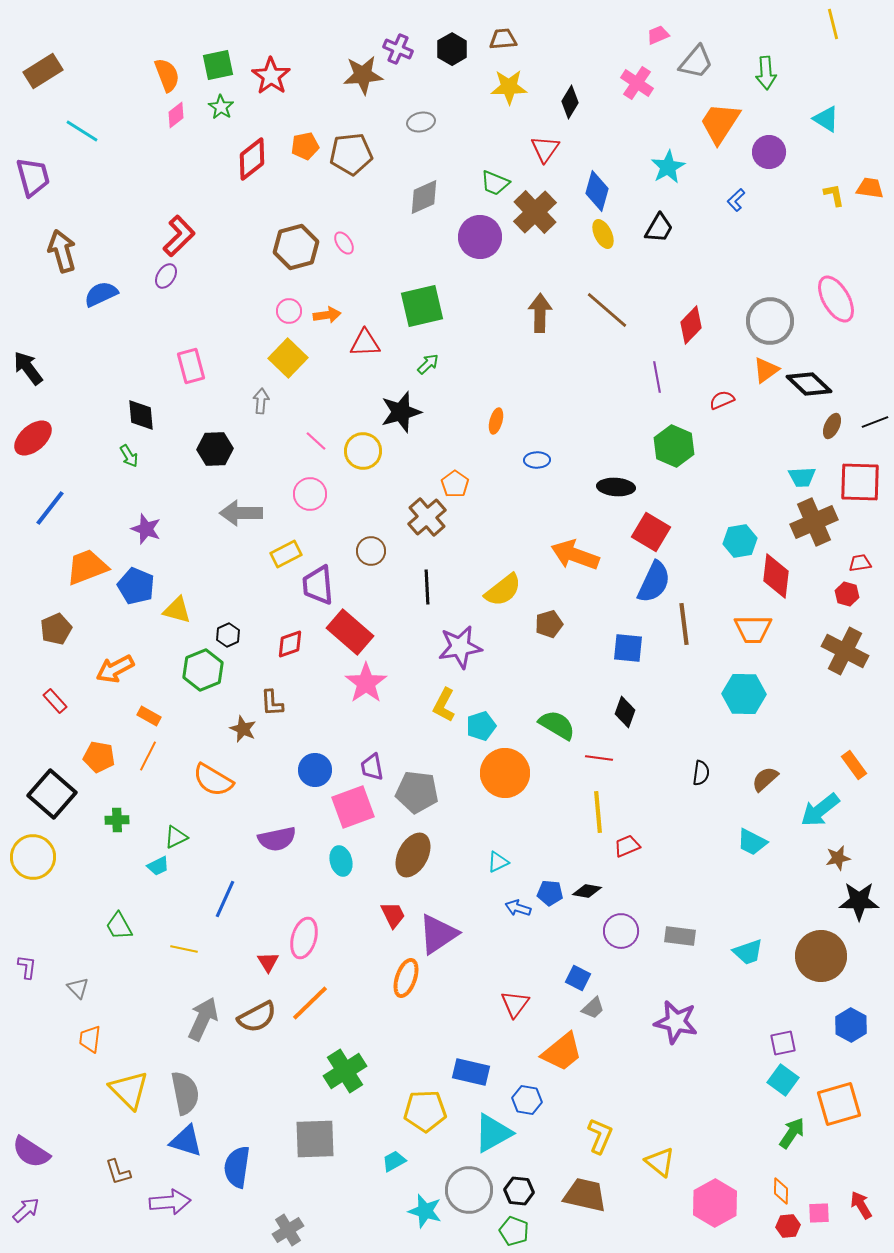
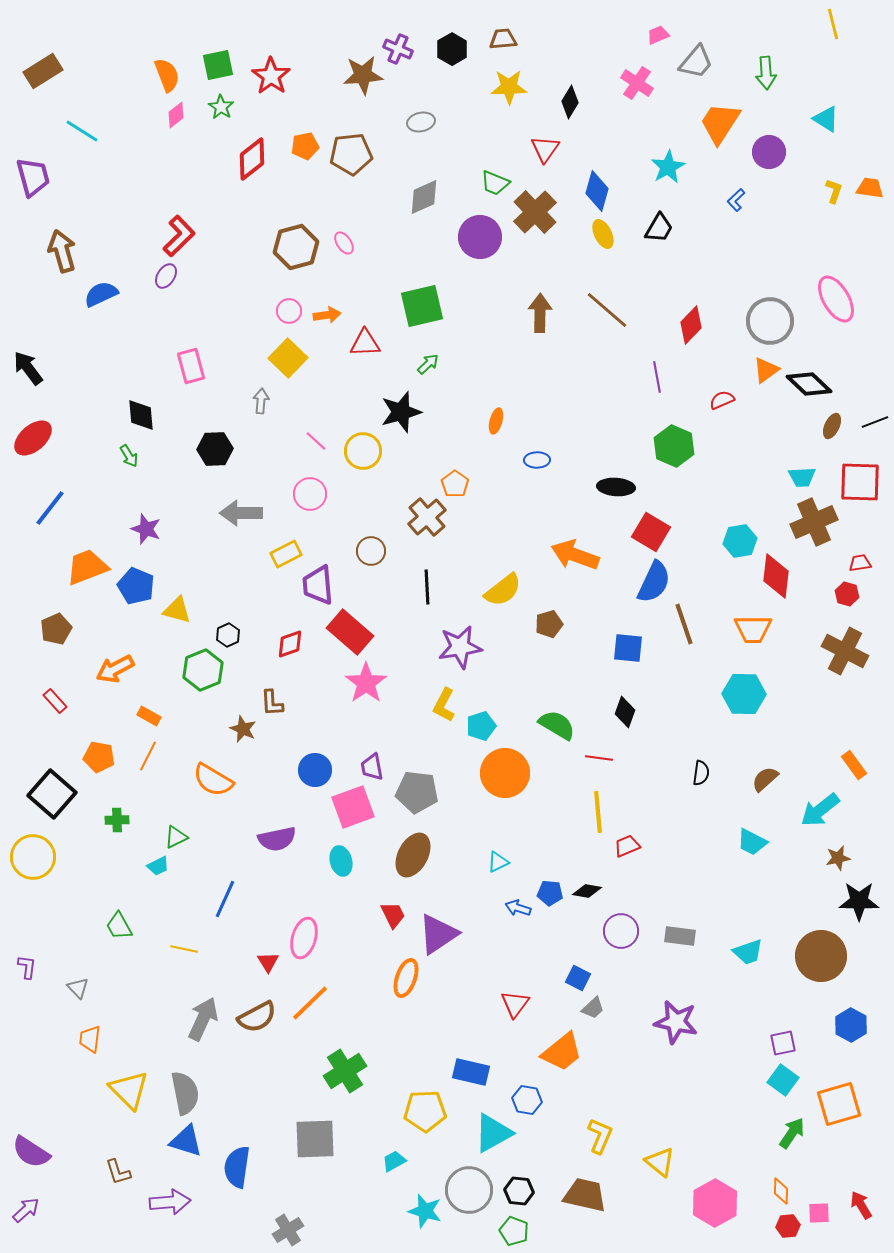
yellow L-shape at (834, 195): moved 4 px up; rotated 30 degrees clockwise
brown line at (684, 624): rotated 12 degrees counterclockwise
